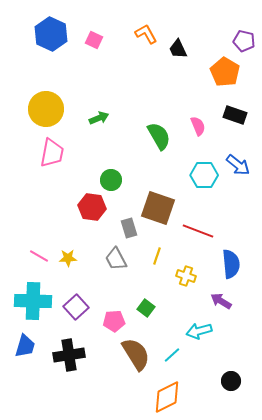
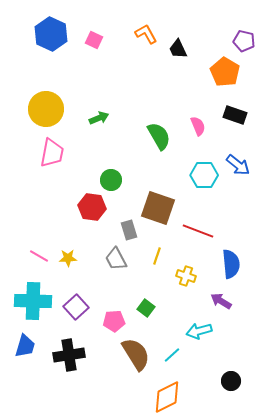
gray rectangle: moved 2 px down
